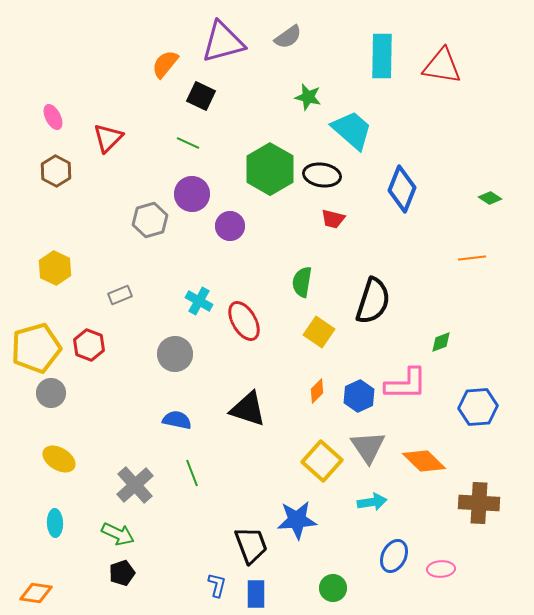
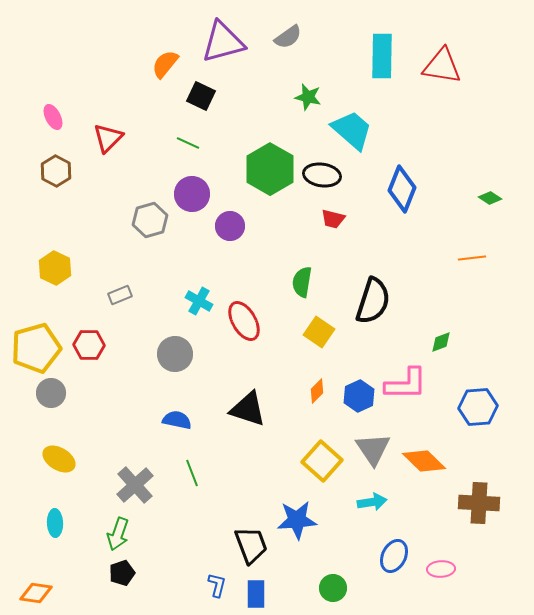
red hexagon at (89, 345): rotated 20 degrees counterclockwise
gray triangle at (368, 447): moved 5 px right, 2 px down
green arrow at (118, 534): rotated 84 degrees clockwise
